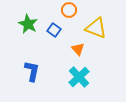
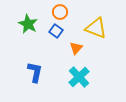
orange circle: moved 9 px left, 2 px down
blue square: moved 2 px right, 1 px down
orange triangle: moved 2 px left, 1 px up; rotated 24 degrees clockwise
blue L-shape: moved 3 px right, 1 px down
